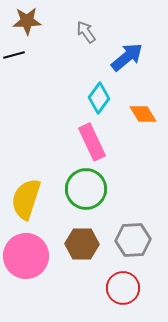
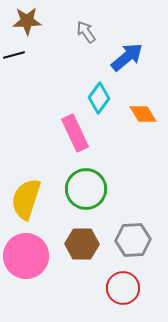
pink rectangle: moved 17 px left, 9 px up
